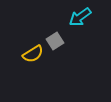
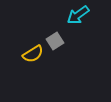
cyan arrow: moved 2 px left, 2 px up
